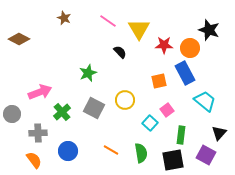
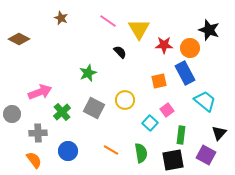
brown star: moved 3 px left
